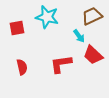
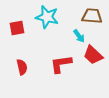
brown trapezoid: rotated 30 degrees clockwise
